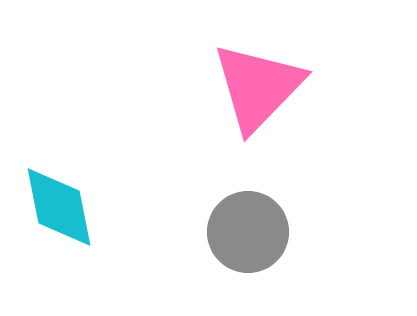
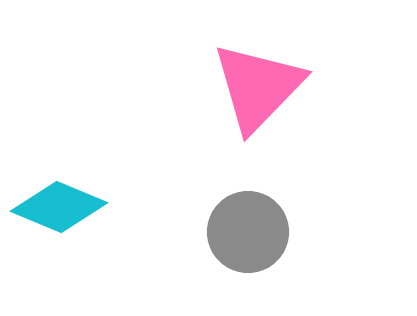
cyan diamond: rotated 56 degrees counterclockwise
